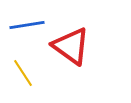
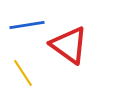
red triangle: moved 2 px left, 1 px up
